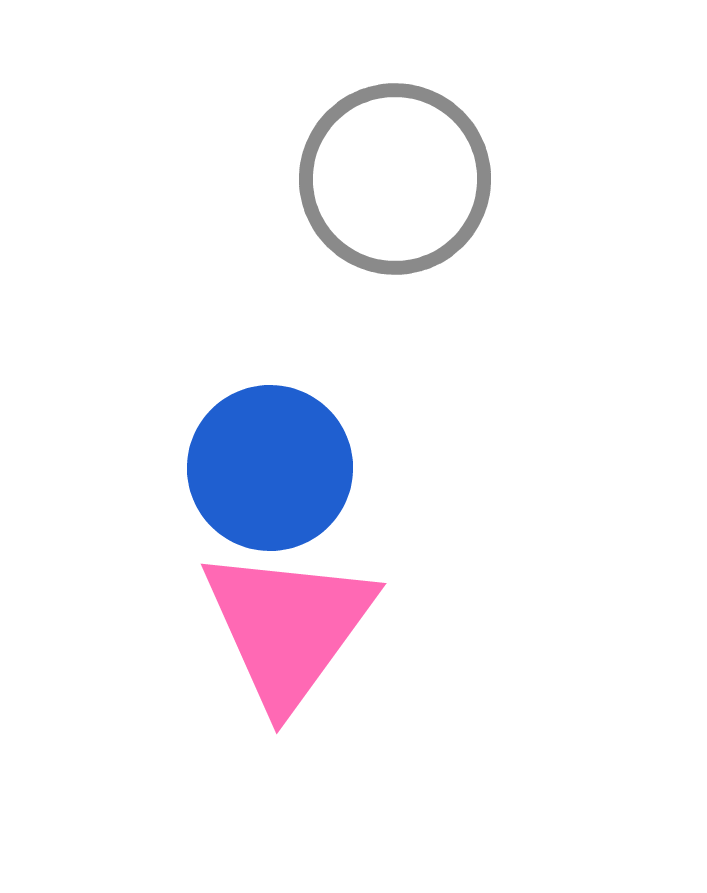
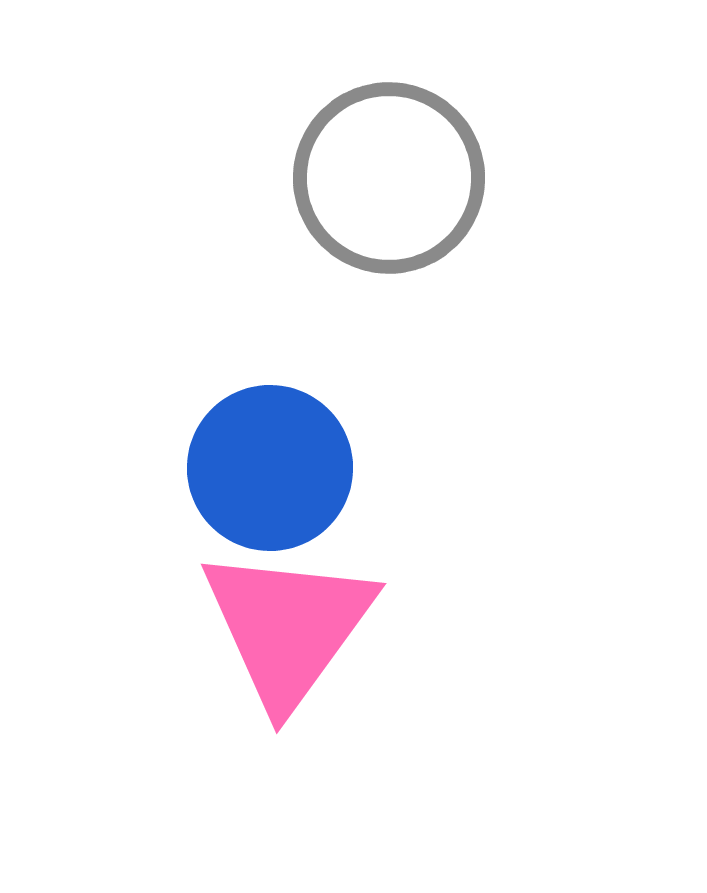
gray circle: moved 6 px left, 1 px up
